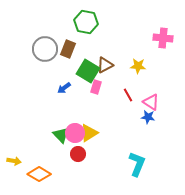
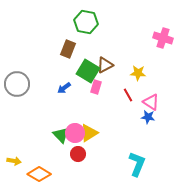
pink cross: rotated 12 degrees clockwise
gray circle: moved 28 px left, 35 px down
yellow star: moved 7 px down
